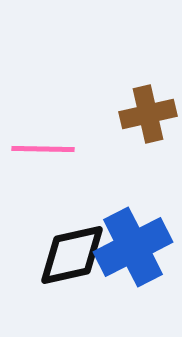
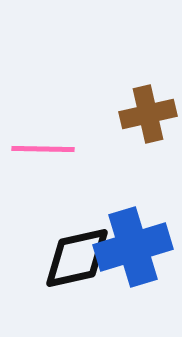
blue cross: rotated 10 degrees clockwise
black diamond: moved 5 px right, 3 px down
